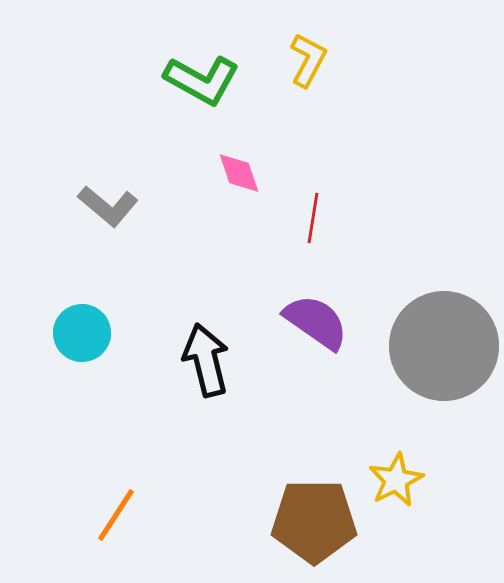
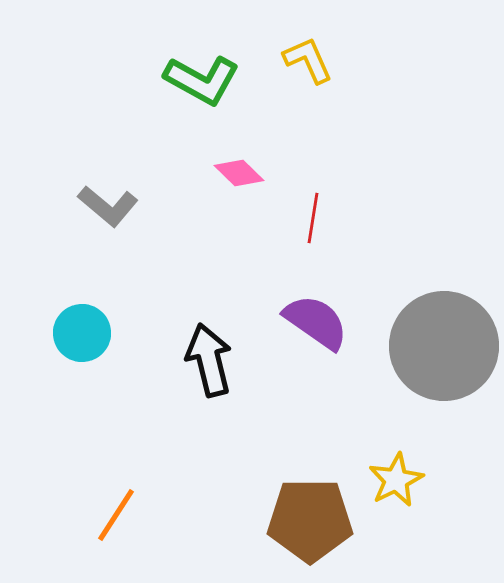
yellow L-shape: rotated 52 degrees counterclockwise
pink diamond: rotated 27 degrees counterclockwise
black arrow: moved 3 px right
brown pentagon: moved 4 px left, 1 px up
